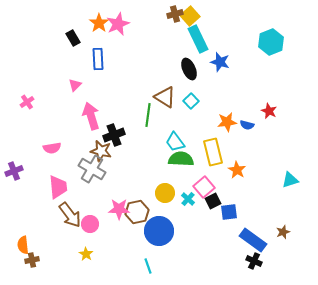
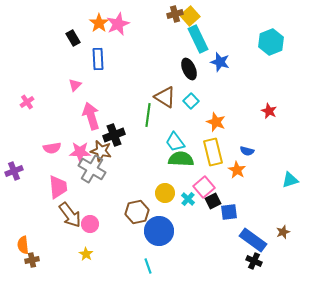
orange star at (227, 122): moved 11 px left; rotated 30 degrees clockwise
blue semicircle at (247, 125): moved 26 px down
pink star at (119, 209): moved 39 px left, 57 px up
